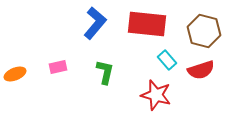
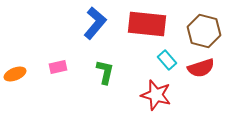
red semicircle: moved 2 px up
